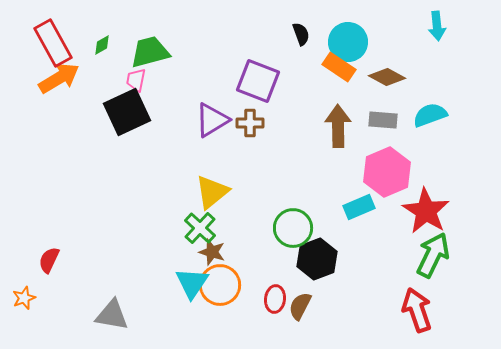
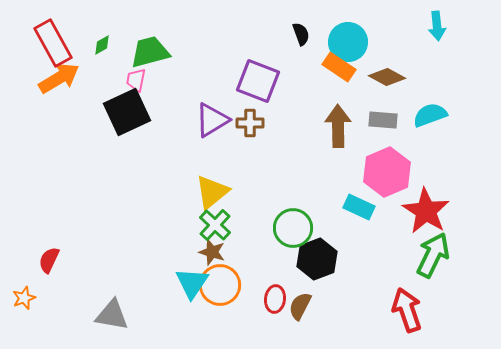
cyan rectangle: rotated 48 degrees clockwise
green cross: moved 15 px right, 3 px up
red arrow: moved 10 px left
